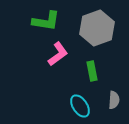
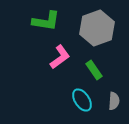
pink L-shape: moved 2 px right, 3 px down
green rectangle: moved 2 px right, 1 px up; rotated 24 degrees counterclockwise
gray semicircle: moved 1 px down
cyan ellipse: moved 2 px right, 6 px up
